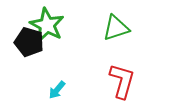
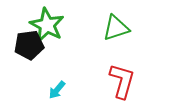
black pentagon: moved 3 px down; rotated 24 degrees counterclockwise
